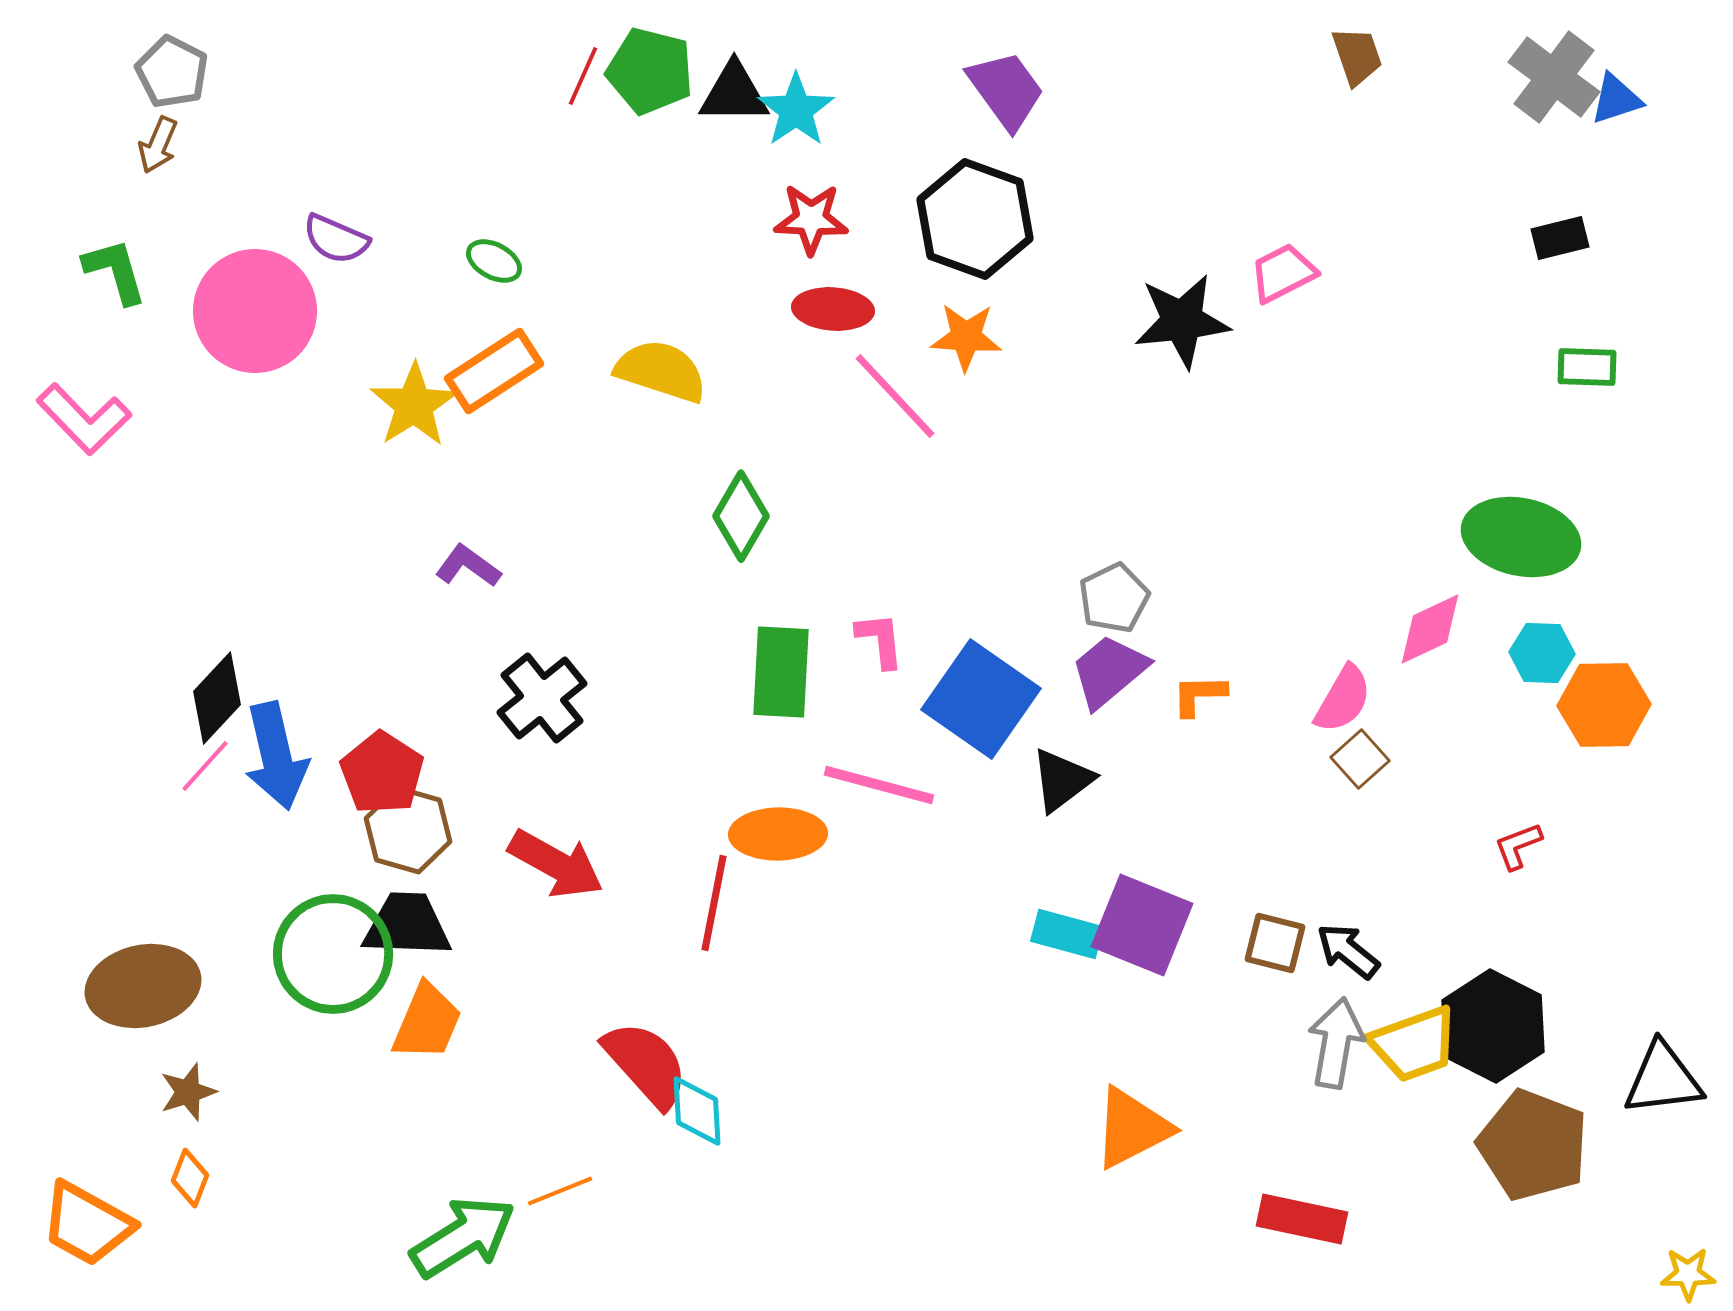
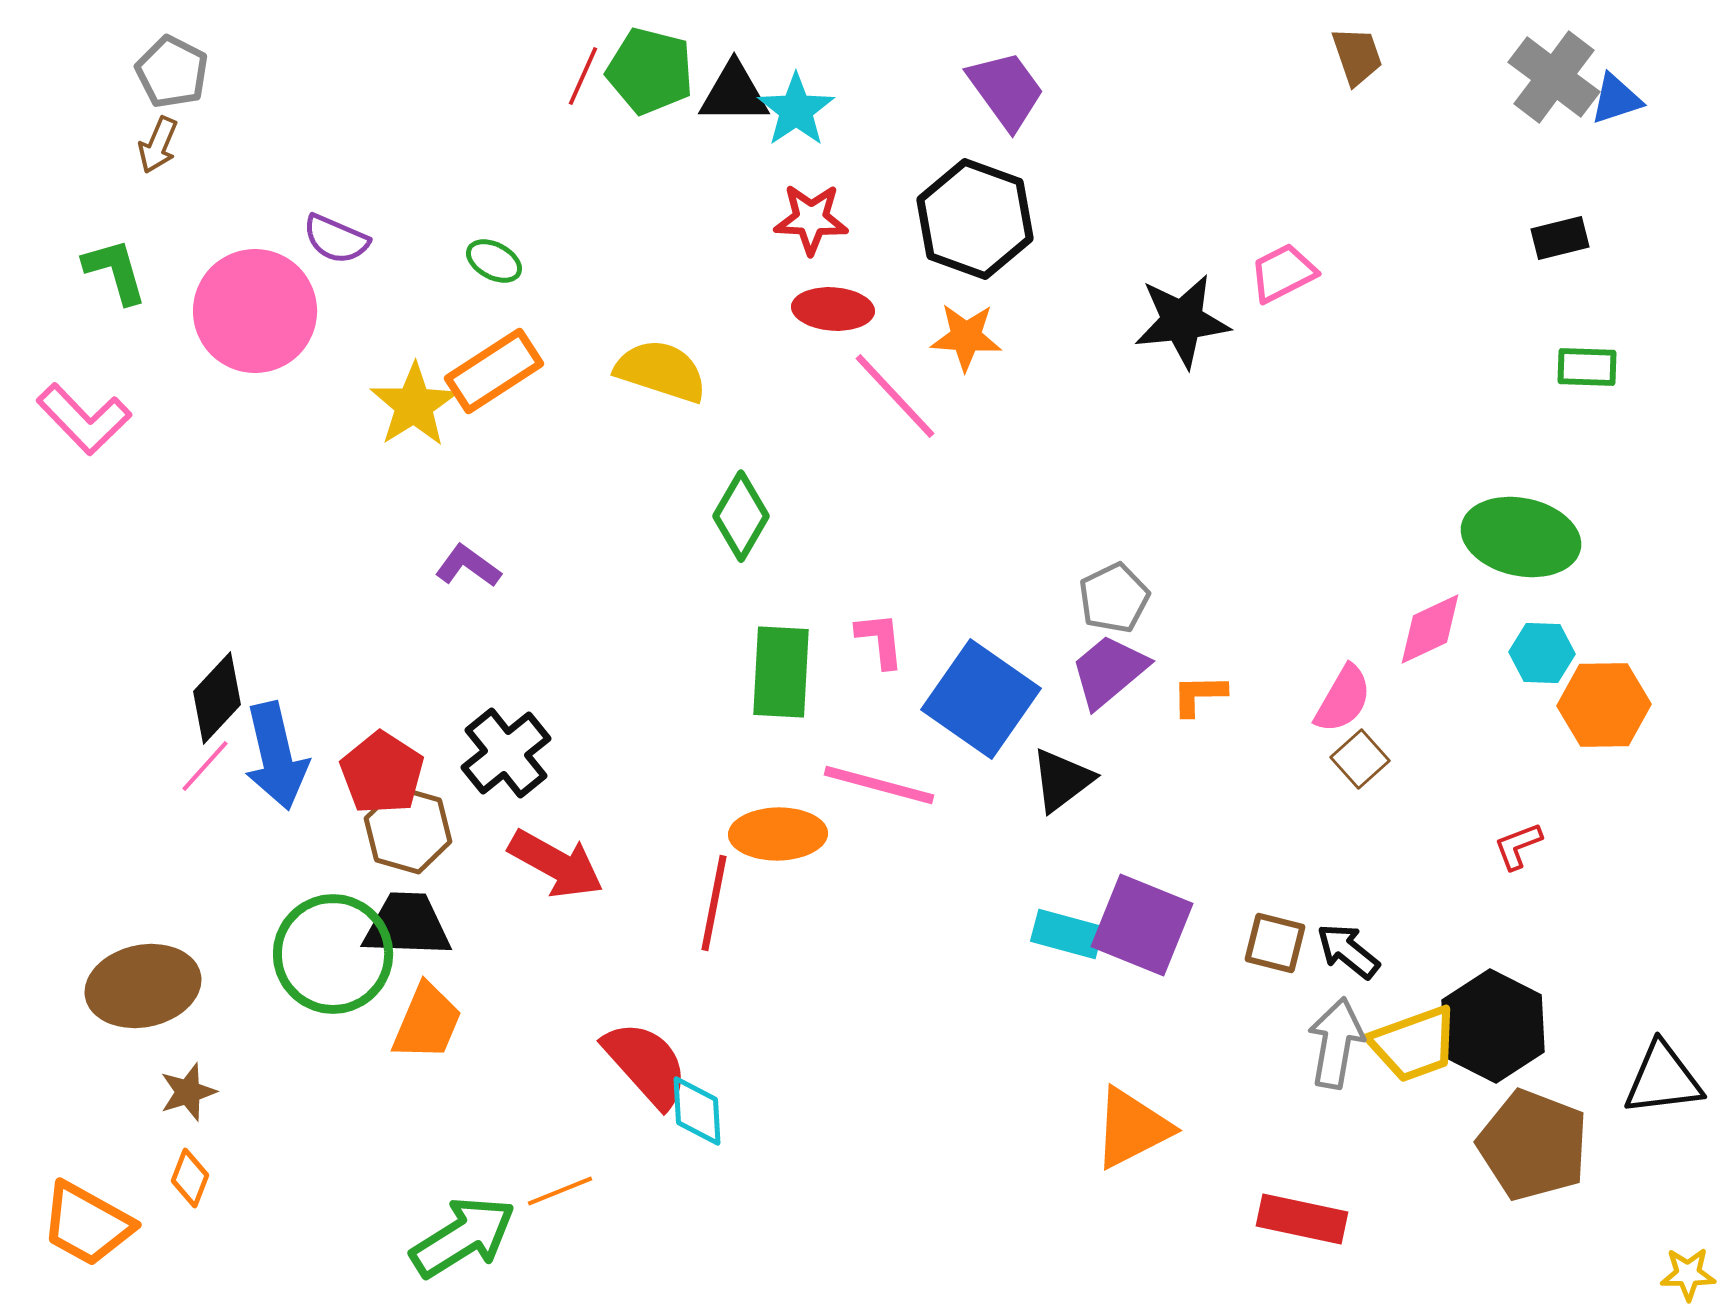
black cross at (542, 698): moved 36 px left, 55 px down
